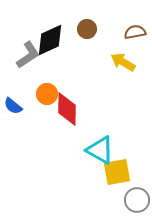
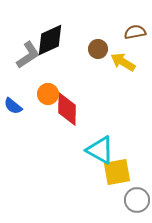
brown circle: moved 11 px right, 20 px down
orange circle: moved 1 px right
